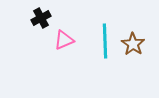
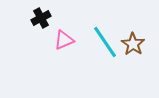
cyan line: moved 1 px down; rotated 32 degrees counterclockwise
